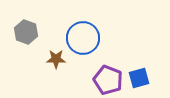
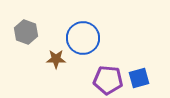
purple pentagon: rotated 16 degrees counterclockwise
